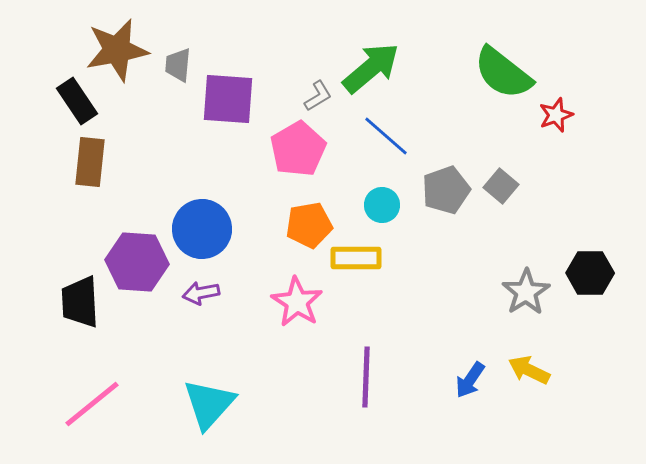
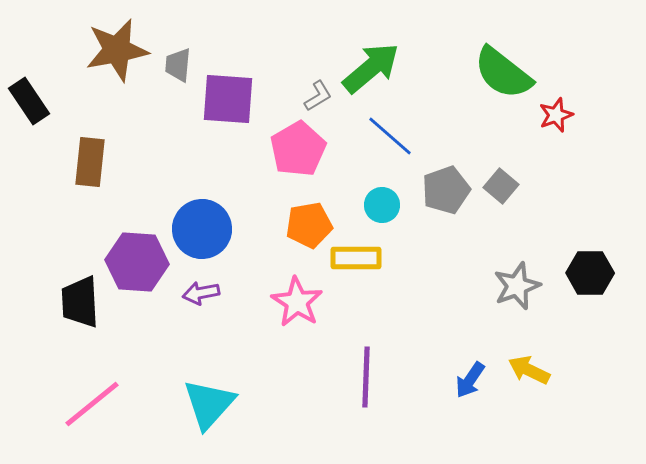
black rectangle: moved 48 px left
blue line: moved 4 px right
gray star: moved 9 px left, 6 px up; rotated 12 degrees clockwise
